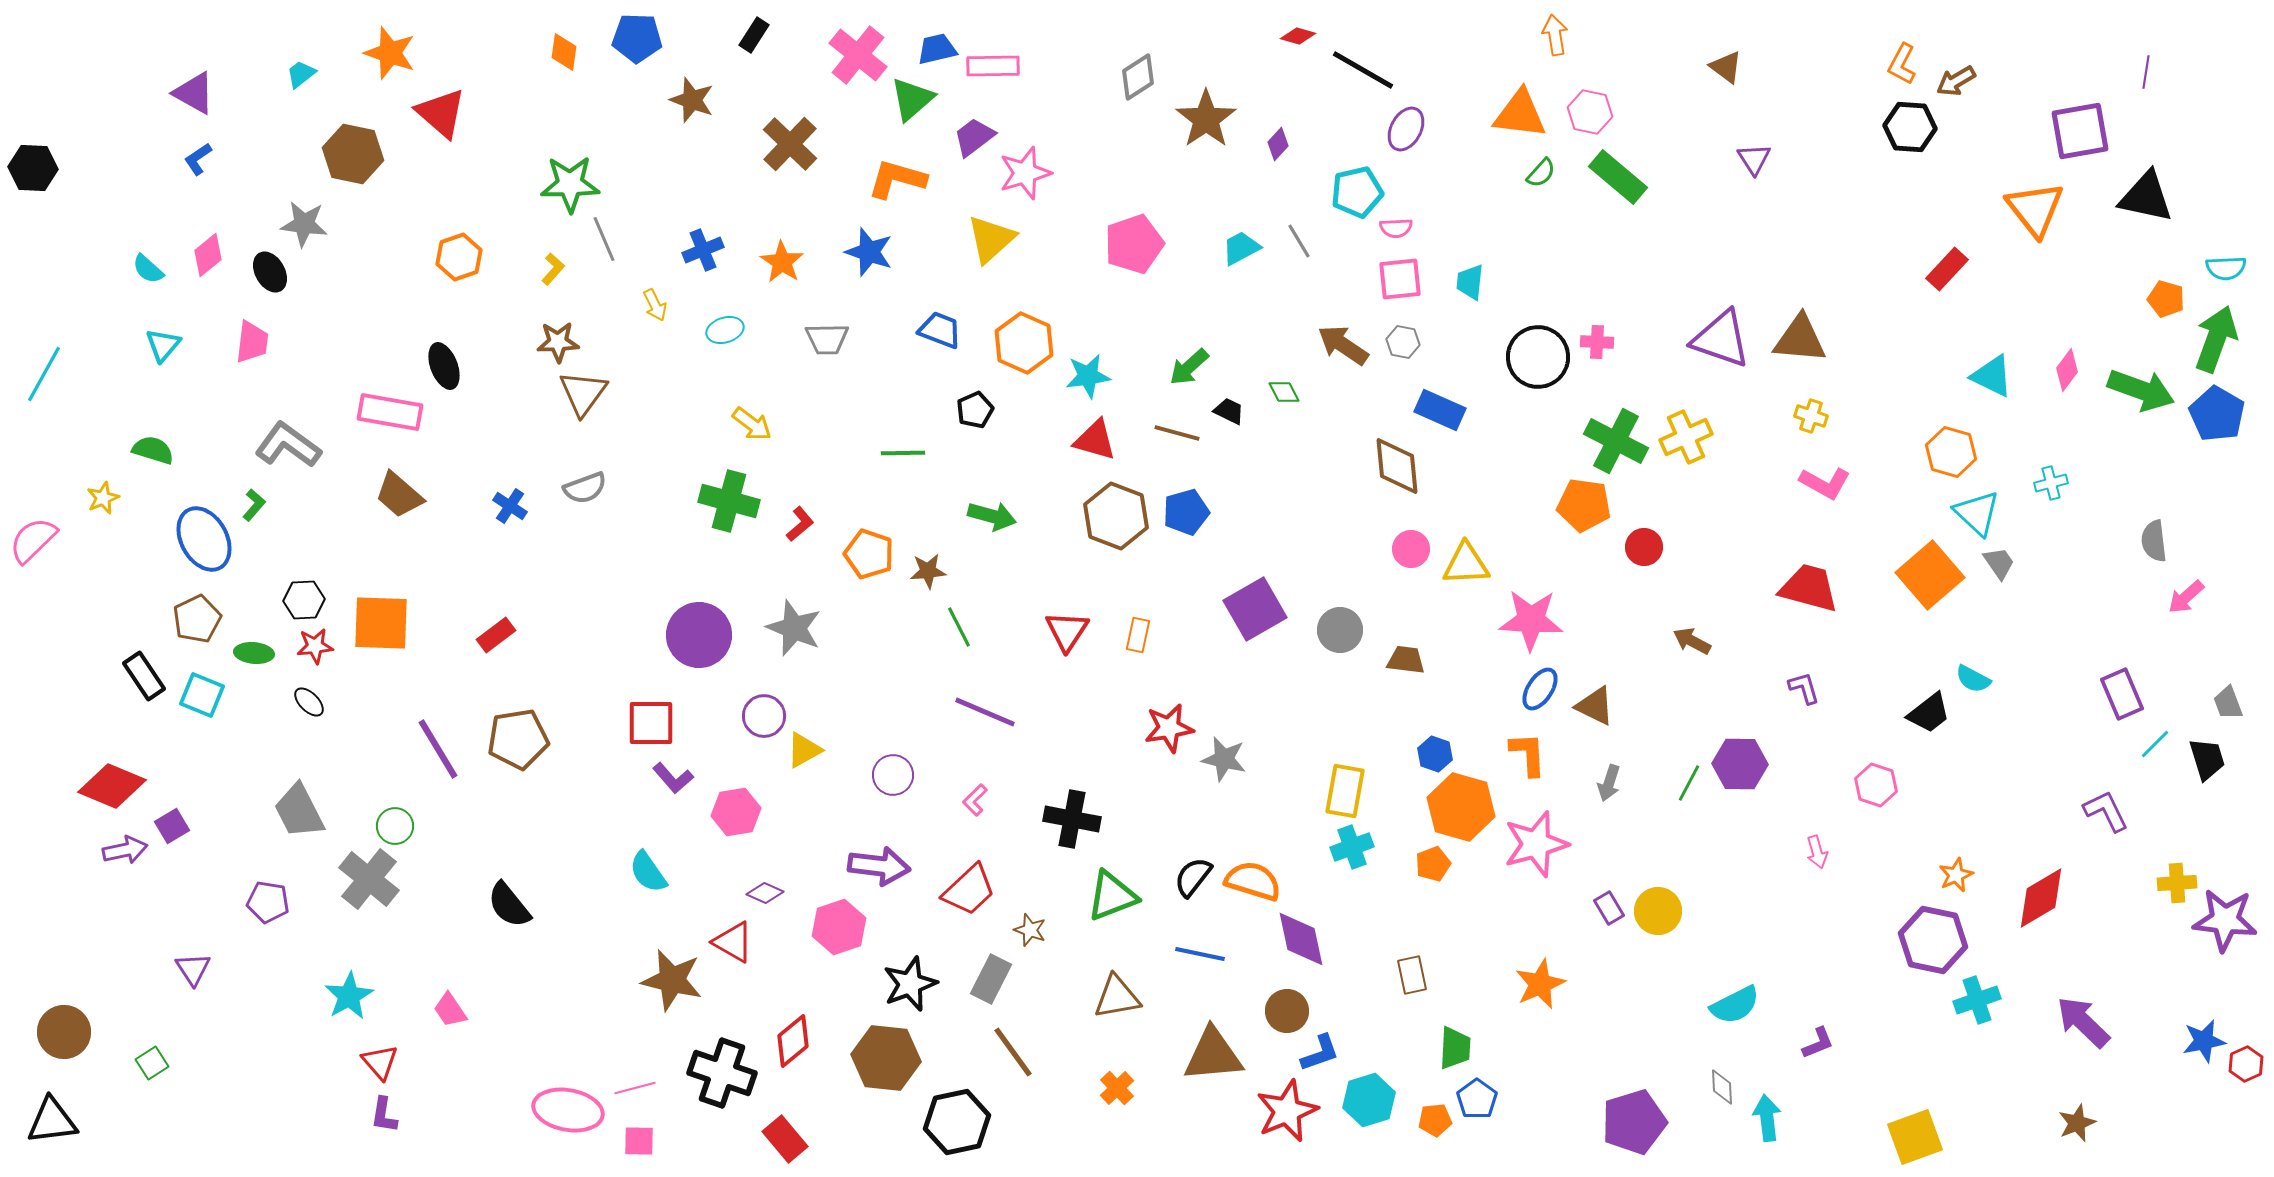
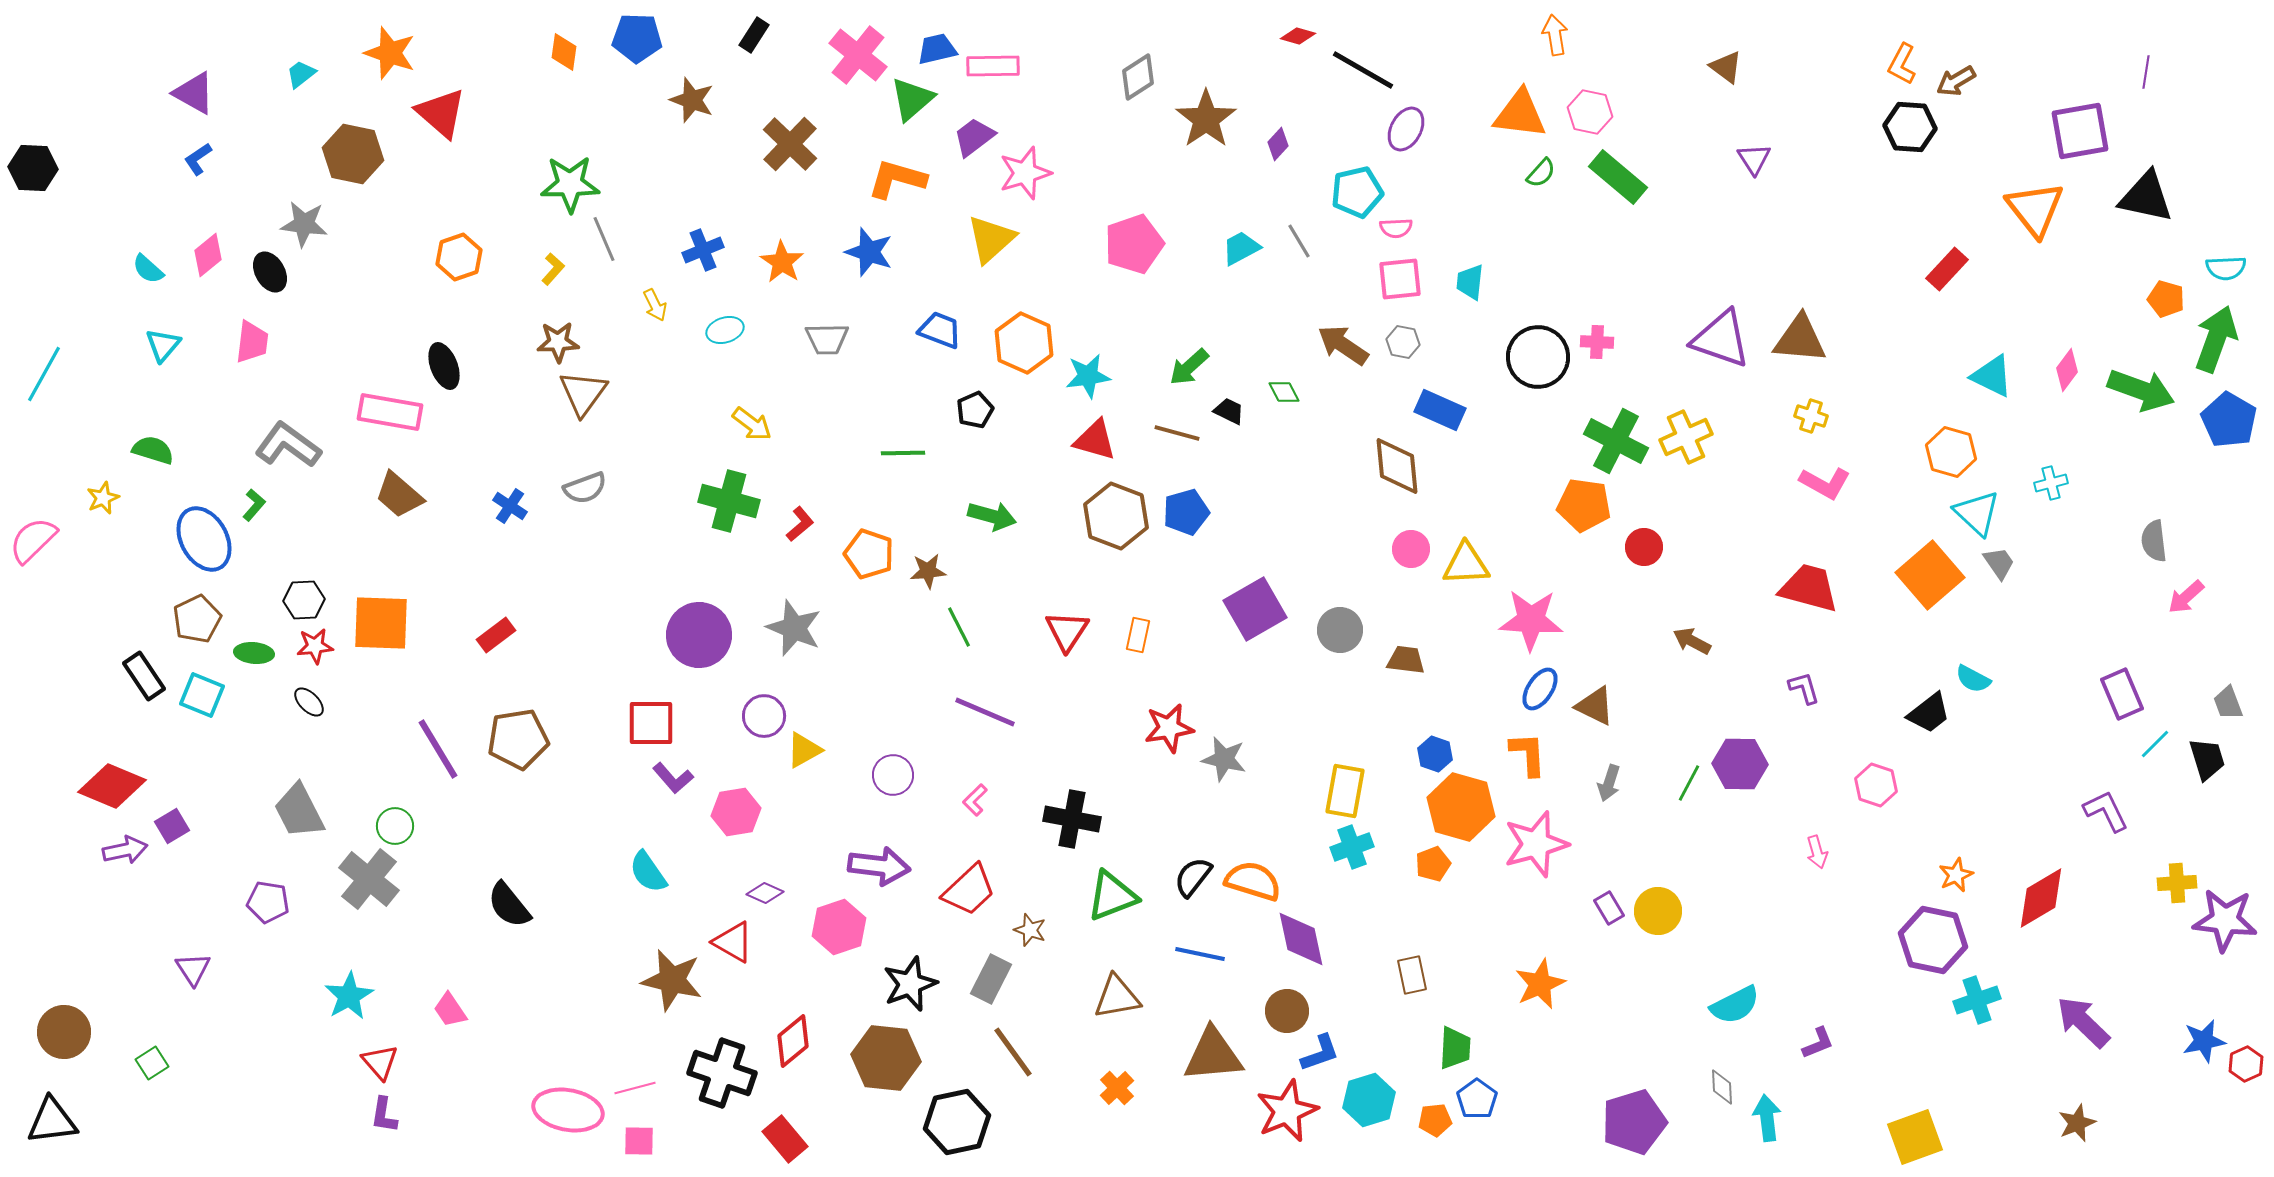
blue pentagon at (2217, 414): moved 12 px right, 6 px down
